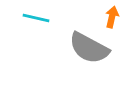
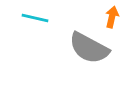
cyan line: moved 1 px left
